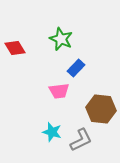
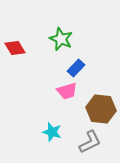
pink trapezoid: moved 8 px right; rotated 10 degrees counterclockwise
gray L-shape: moved 9 px right, 2 px down
